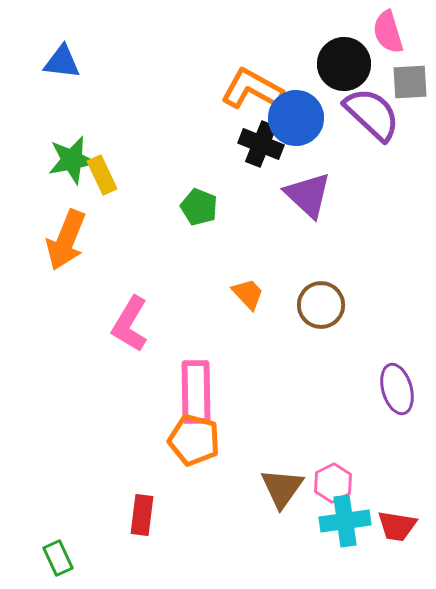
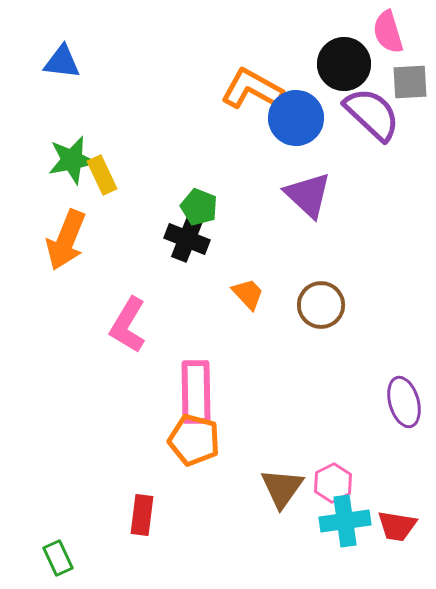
black cross: moved 74 px left, 95 px down
pink L-shape: moved 2 px left, 1 px down
purple ellipse: moved 7 px right, 13 px down
